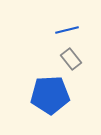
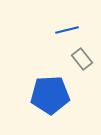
gray rectangle: moved 11 px right
